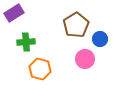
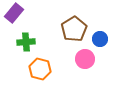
purple rectangle: rotated 18 degrees counterclockwise
brown pentagon: moved 2 px left, 4 px down
